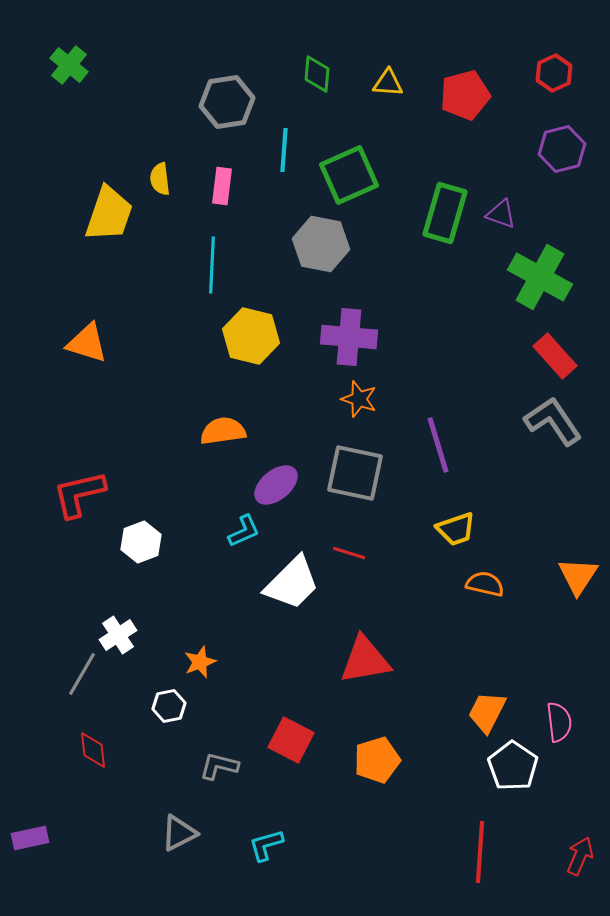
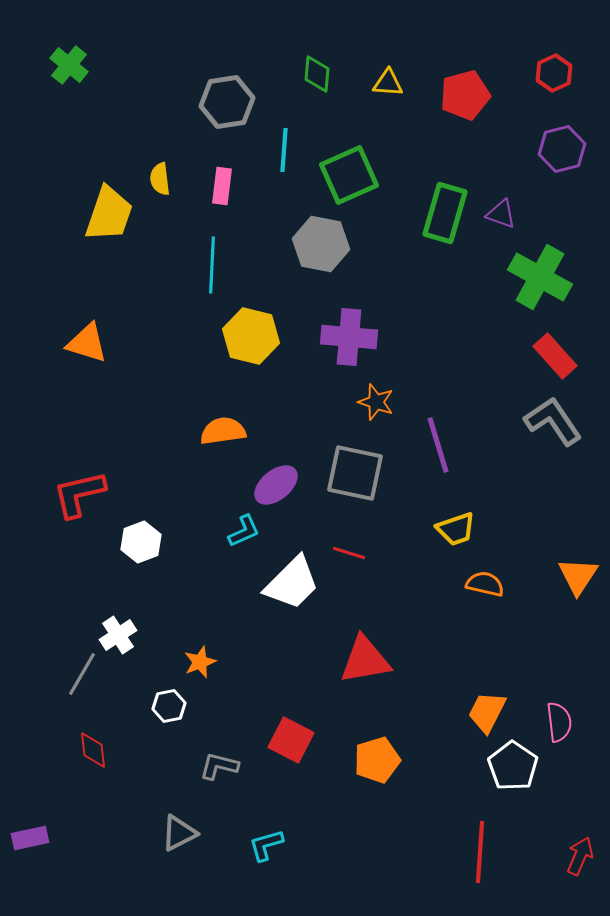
orange star at (359, 399): moved 17 px right, 3 px down
